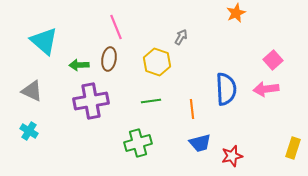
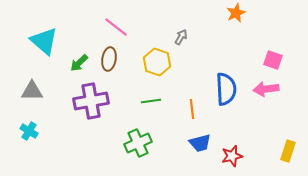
pink line: rotated 30 degrees counterclockwise
pink square: rotated 30 degrees counterclockwise
green arrow: moved 2 px up; rotated 42 degrees counterclockwise
gray triangle: rotated 25 degrees counterclockwise
green cross: rotated 8 degrees counterclockwise
yellow rectangle: moved 5 px left, 3 px down
